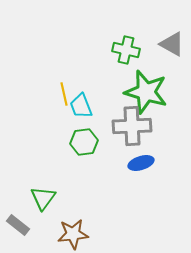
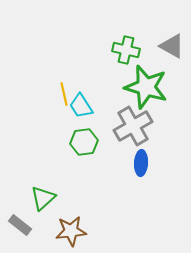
gray triangle: moved 2 px down
green star: moved 5 px up
cyan trapezoid: rotated 12 degrees counterclockwise
gray cross: moved 1 px right; rotated 27 degrees counterclockwise
blue ellipse: rotated 70 degrees counterclockwise
green triangle: rotated 12 degrees clockwise
gray rectangle: moved 2 px right
brown star: moved 2 px left, 3 px up
